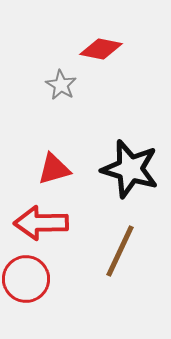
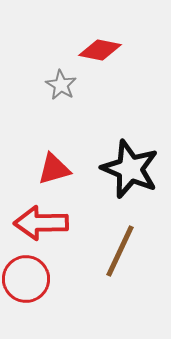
red diamond: moved 1 px left, 1 px down
black star: rotated 6 degrees clockwise
